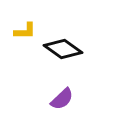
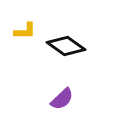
black diamond: moved 3 px right, 3 px up
